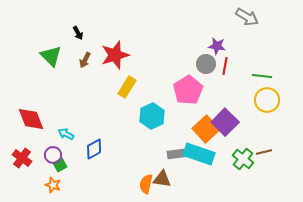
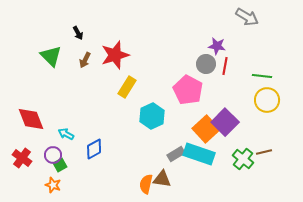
pink pentagon: rotated 12 degrees counterclockwise
gray rectangle: rotated 24 degrees counterclockwise
